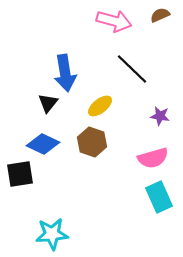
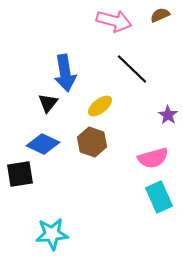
purple star: moved 8 px right, 1 px up; rotated 24 degrees clockwise
